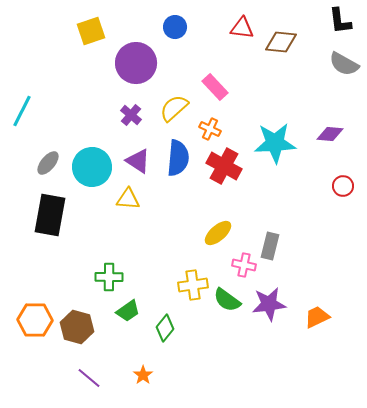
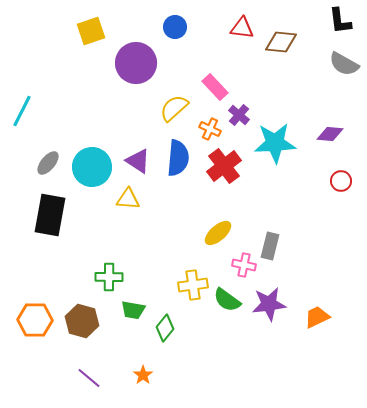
purple cross: moved 108 px right
red cross: rotated 24 degrees clockwise
red circle: moved 2 px left, 5 px up
green trapezoid: moved 5 px right, 1 px up; rotated 45 degrees clockwise
brown hexagon: moved 5 px right, 6 px up
